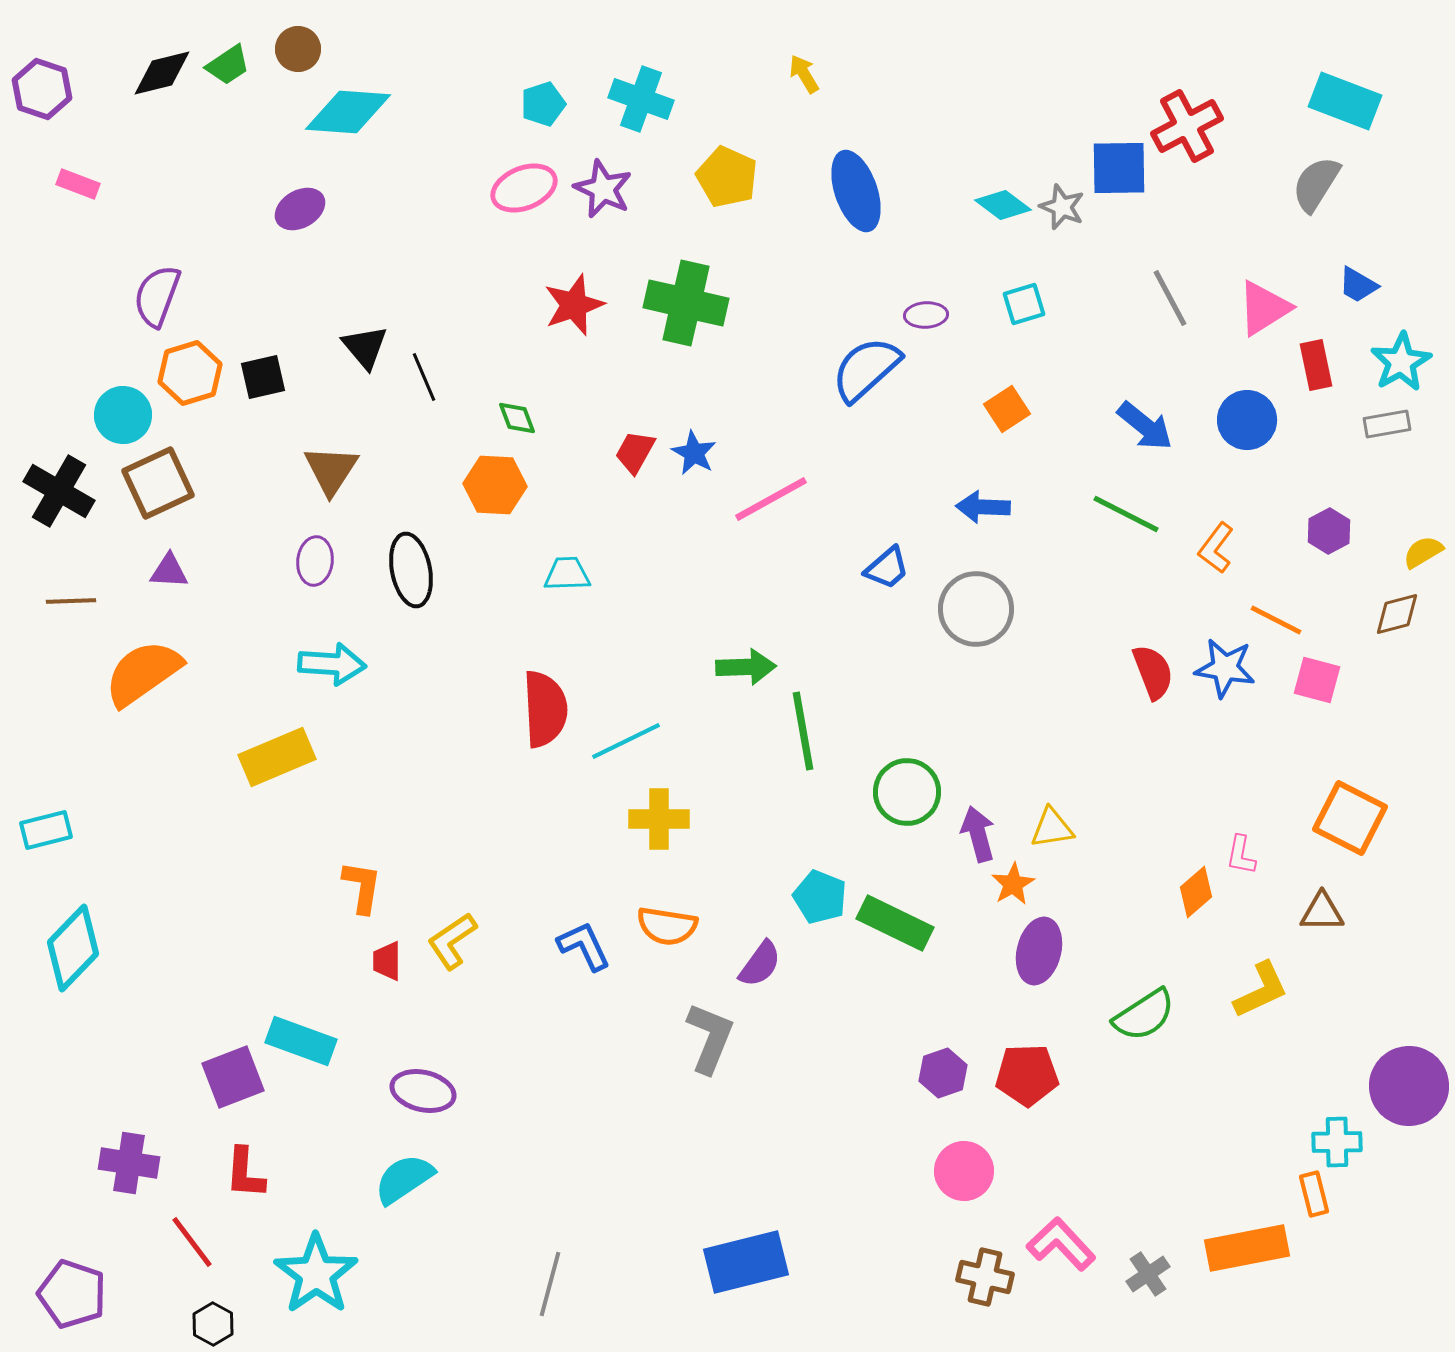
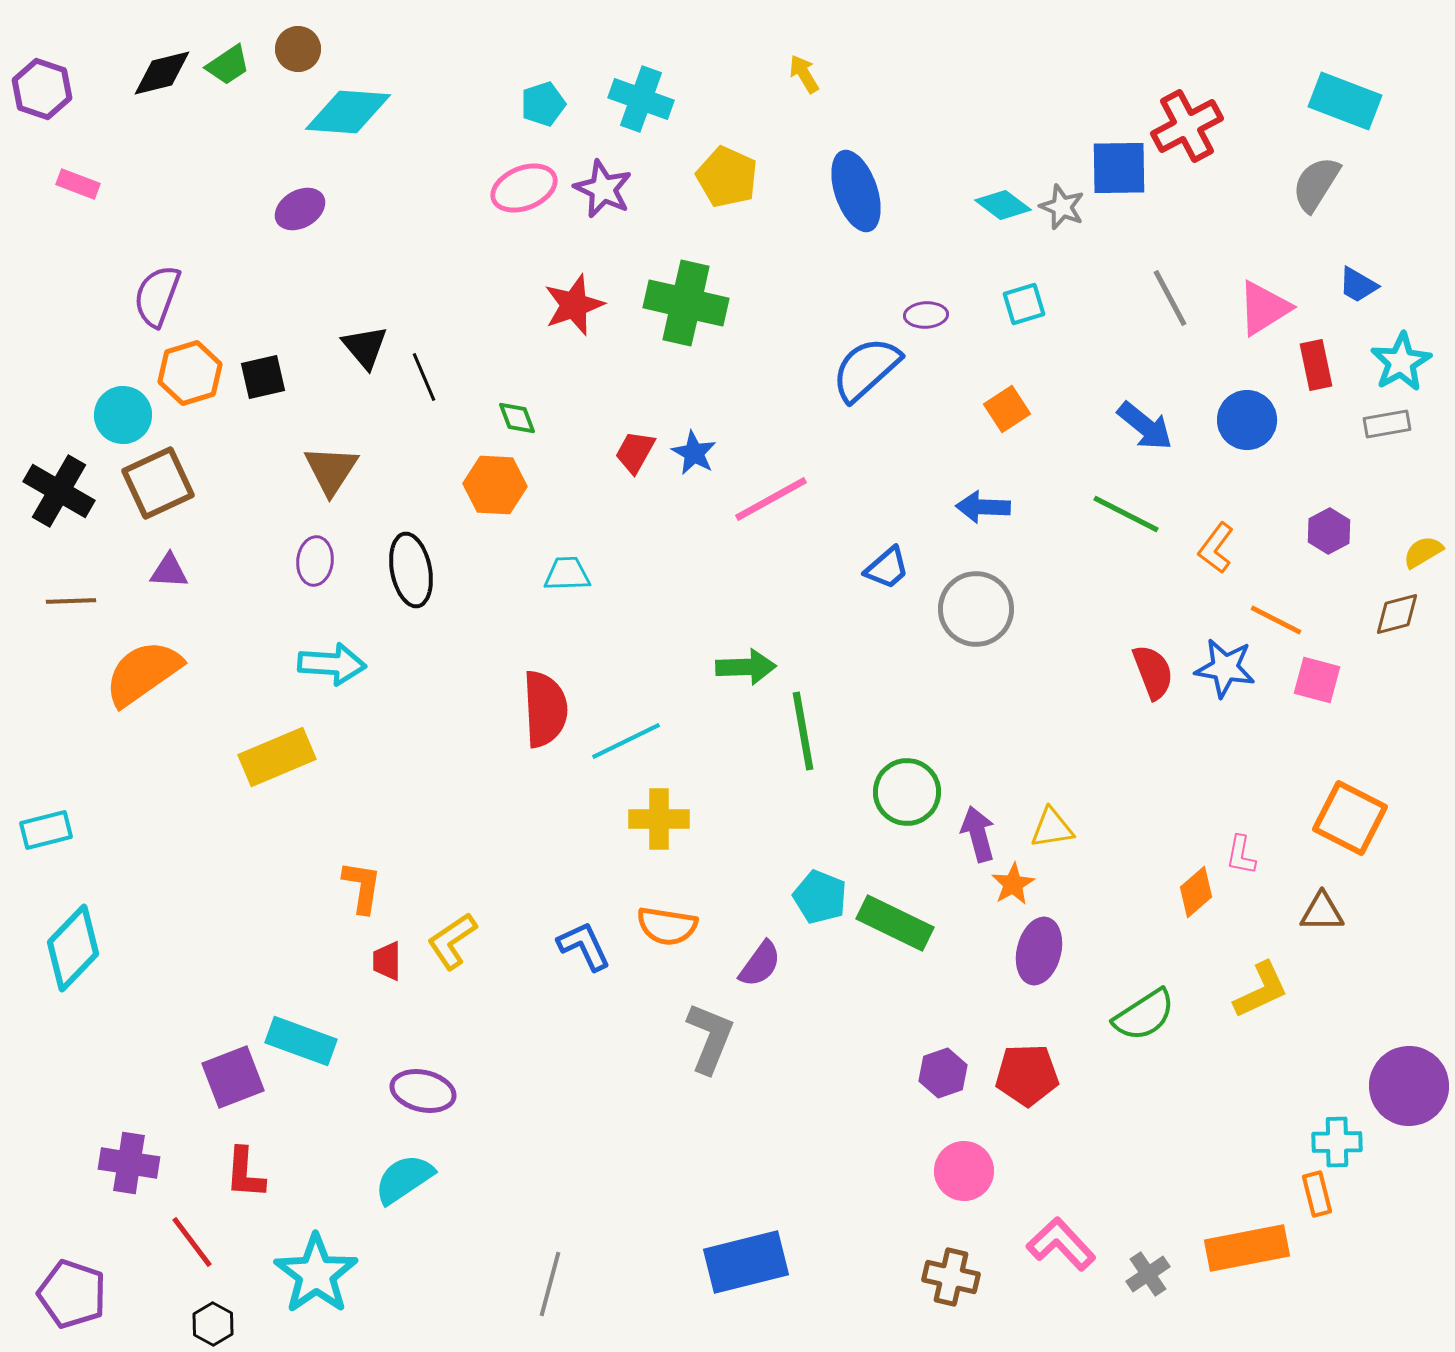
orange rectangle at (1314, 1194): moved 3 px right
brown cross at (985, 1277): moved 34 px left
